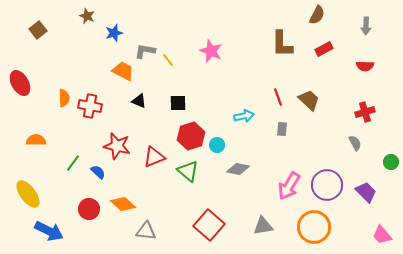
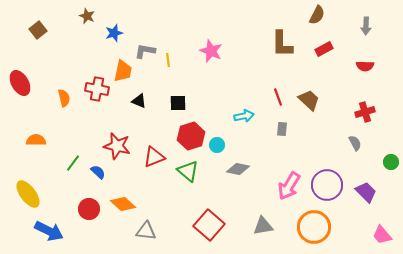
yellow line at (168, 60): rotated 32 degrees clockwise
orange trapezoid at (123, 71): rotated 75 degrees clockwise
orange semicircle at (64, 98): rotated 12 degrees counterclockwise
red cross at (90, 106): moved 7 px right, 17 px up
